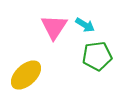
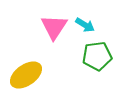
yellow ellipse: rotated 8 degrees clockwise
